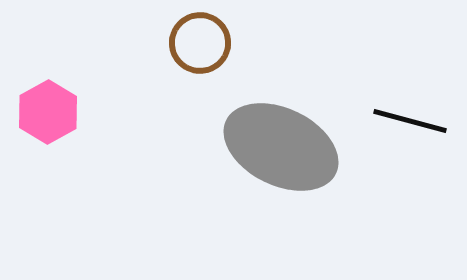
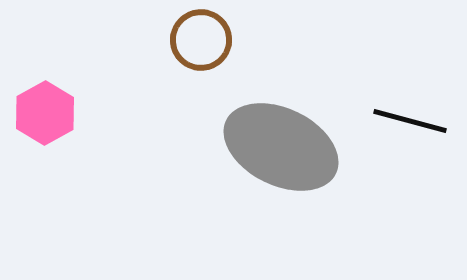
brown circle: moved 1 px right, 3 px up
pink hexagon: moved 3 px left, 1 px down
